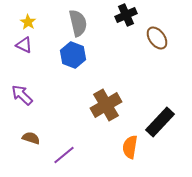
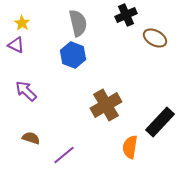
yellow star: moved 6 px left, 1 px down
brown ellipse: moved 2 px left; rotated 25 degrees counterclockwise
purple triangle: moved 8 px left
purple arrow: moved 4 px right, 4 px up
